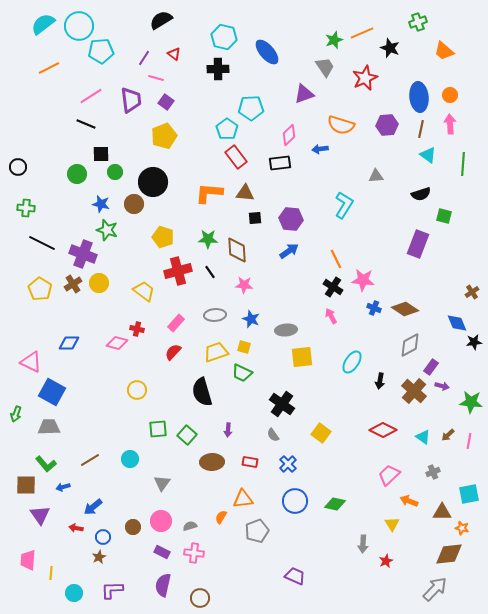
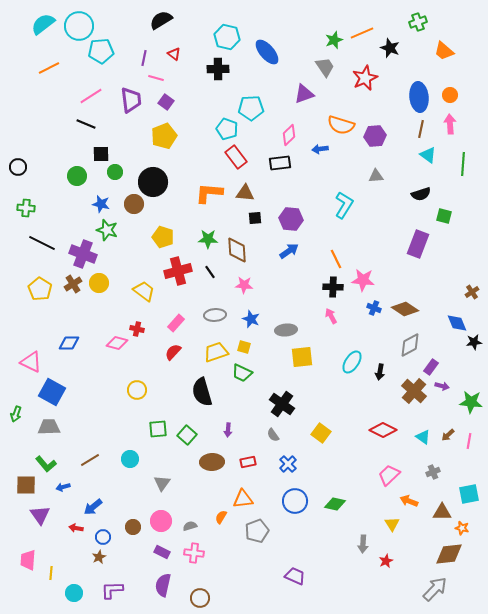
cyan hexagon at (224, 37): moved 3 px right
purple line at (144, 58): rotated 21 degrees counterclockwise
purple hexagon at (387, 125): moved 12 px left, 11 px down
cyan pentagon at (227, 129): rotated 15 degrees counterclockwise
green circle at (77, 174): moved 2 px down
black cross at (333, 287): rotated 30 degrees counterclockwise
black arrow at (380, 381): moved 9 px up
red rectangle at (250, 462): moved 2 px left; rotated 21 degrees counterclockwise
